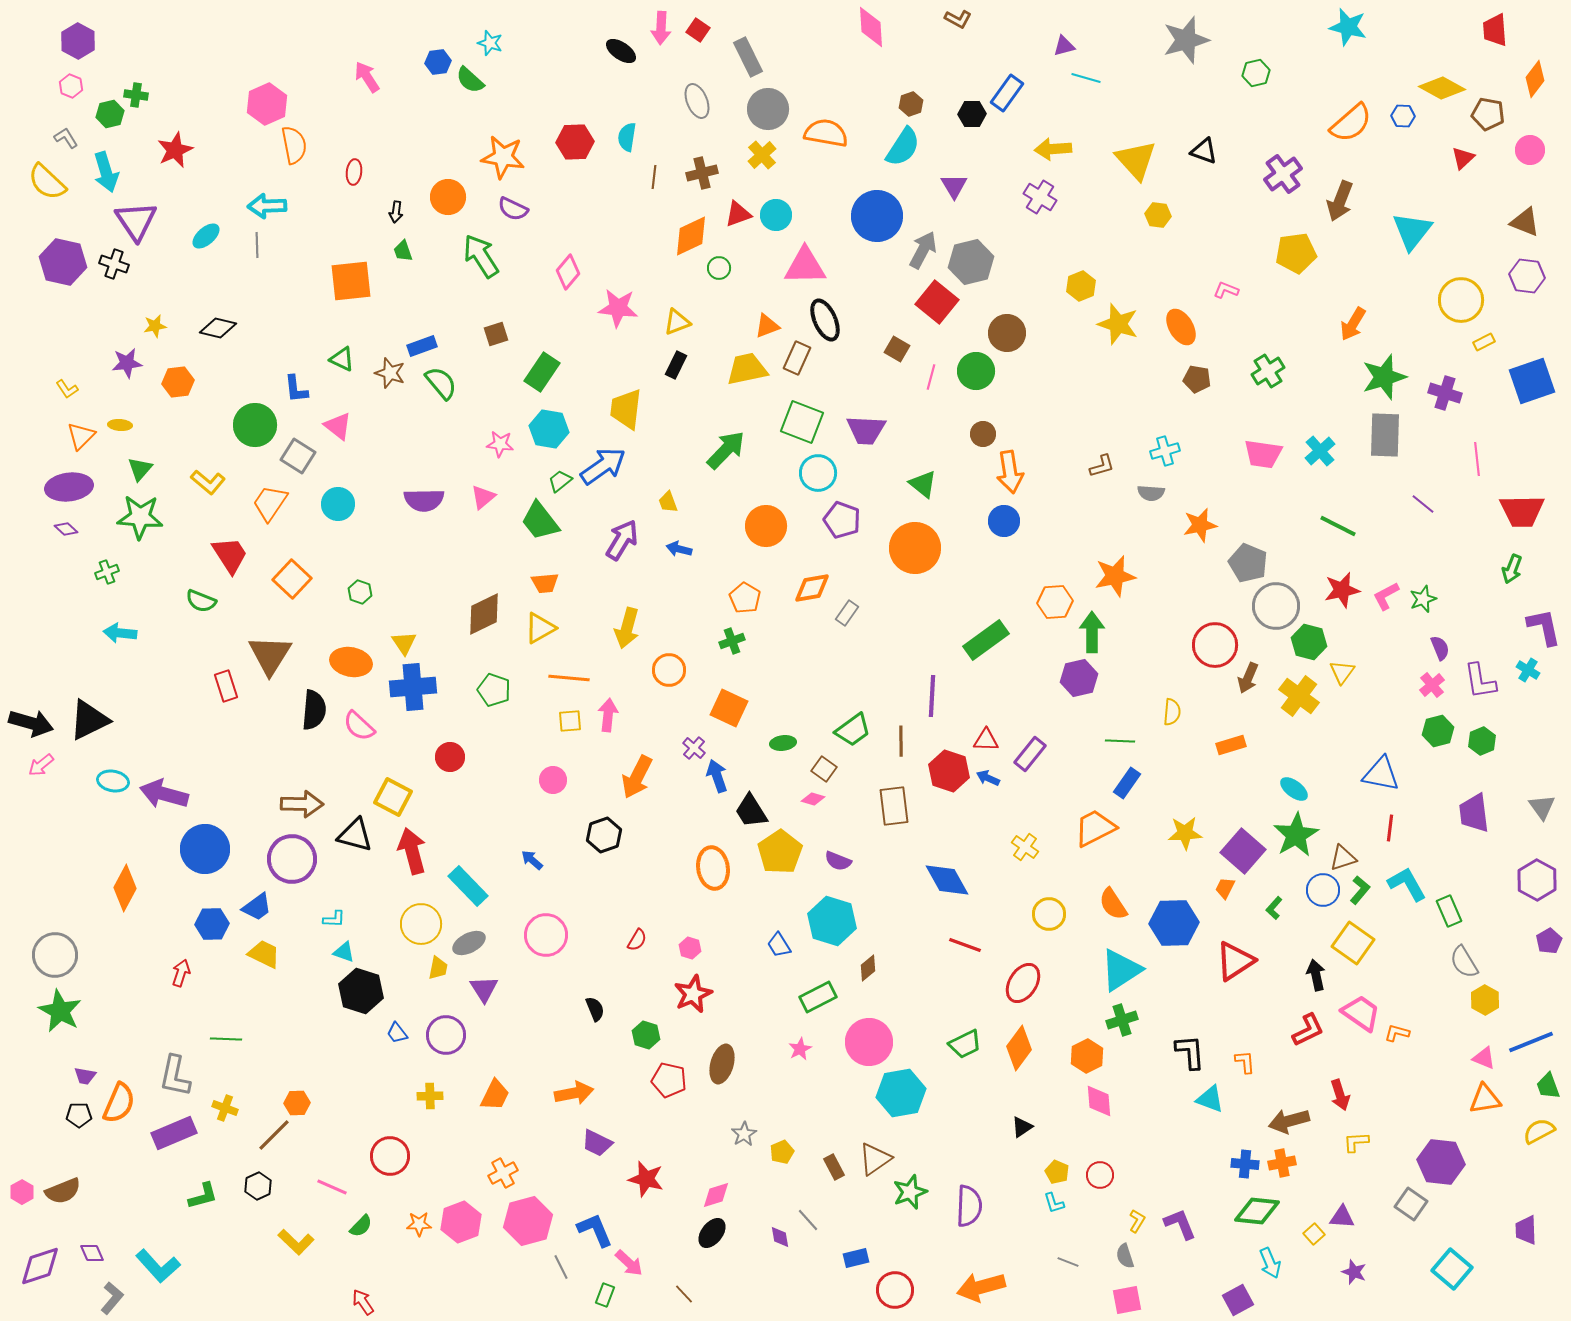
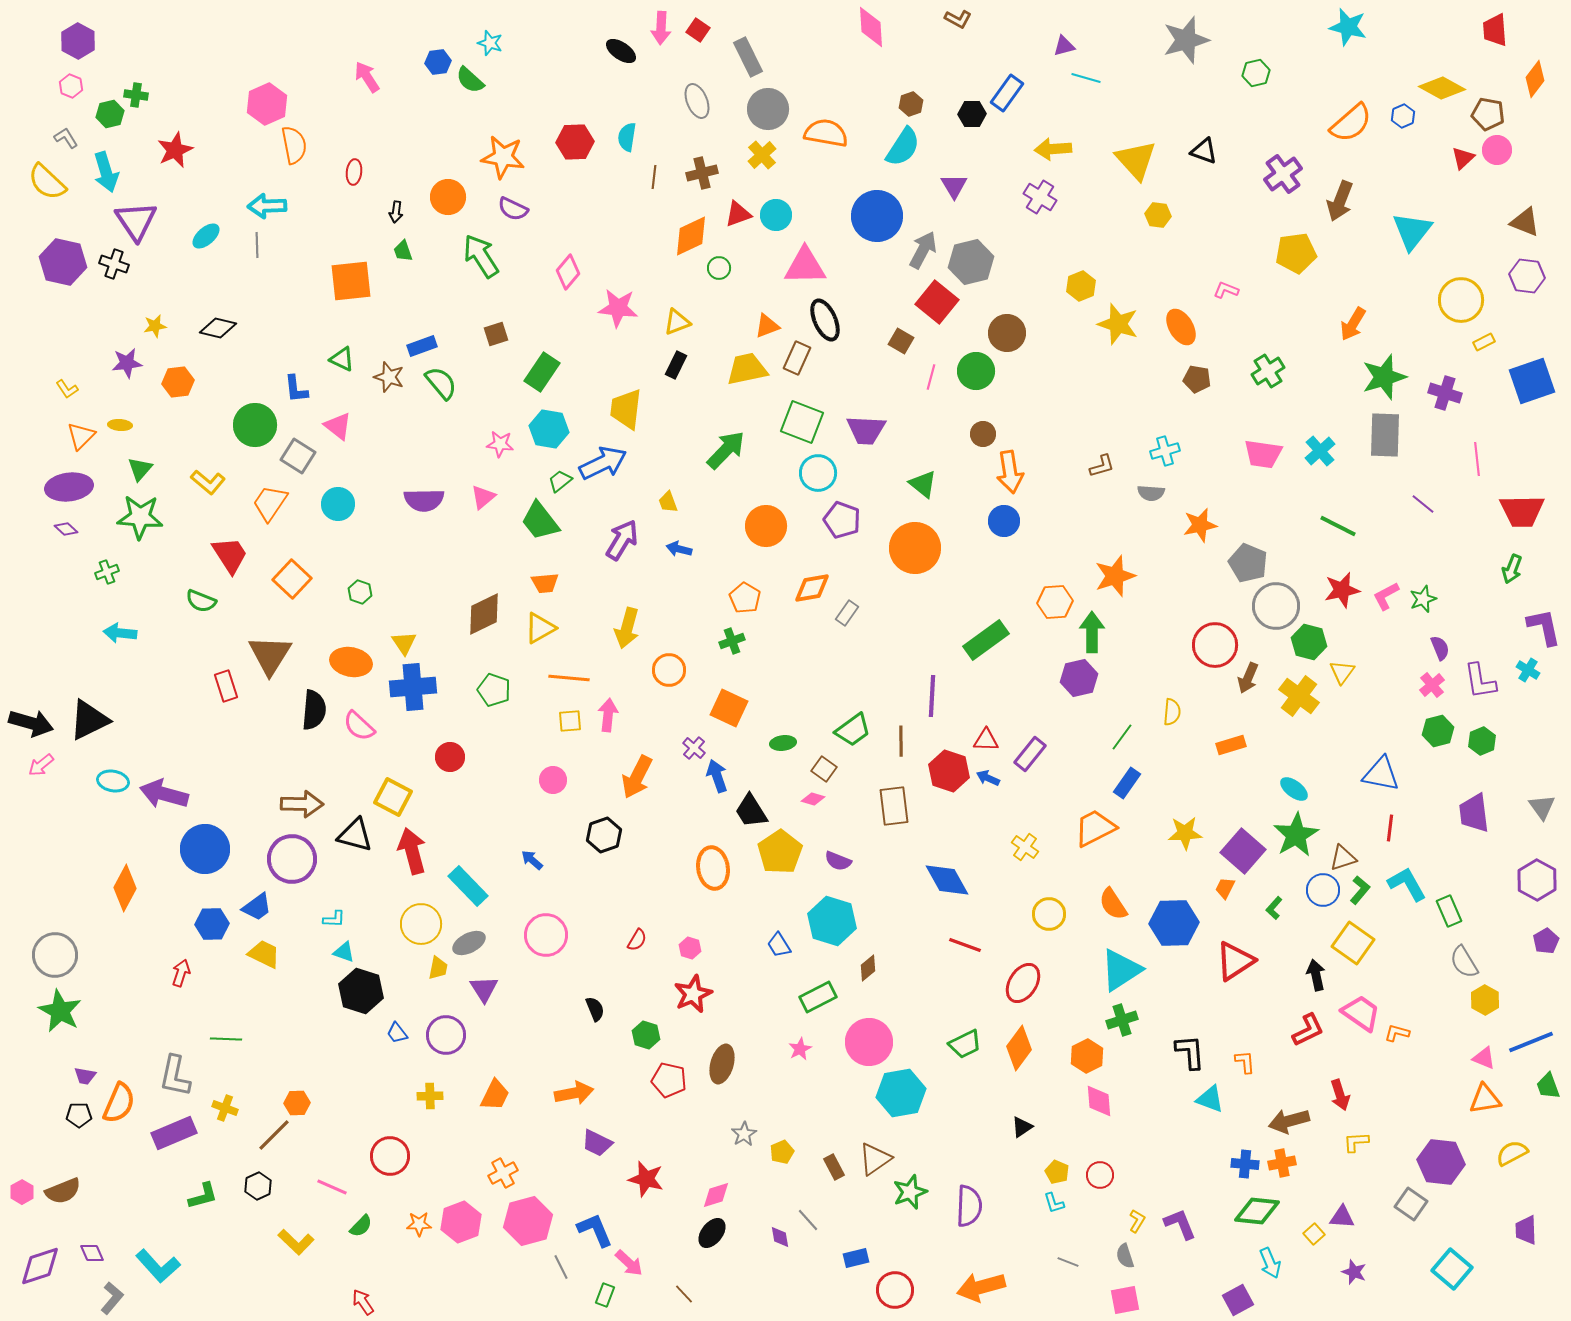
blue hexagon at (1403, 116): rotated 25 degrees counterclockwise
pink circle at (1530, 150): moved 33 px left
brown square at (897, 349): moved 4 px right, 8 px up
brown star at (390, 373): moved 1 px left, 4 px down
blue arrow at (603, 466): moved 3 px up; rotated 9 degrees clockwise
orange star at (1115, 576): rotated 6 degrees counterclockwise
green line at (1120, 741): moved 2 px right, 4 px up; rotated 56 degrees counterclockwise
purple pentagon at (1549, 941): moved 3 px left
yellow semicircle at (1539, 1131): moved 27 px left, 22 px down
pink square at (1127, 1300): moved 2 px left
